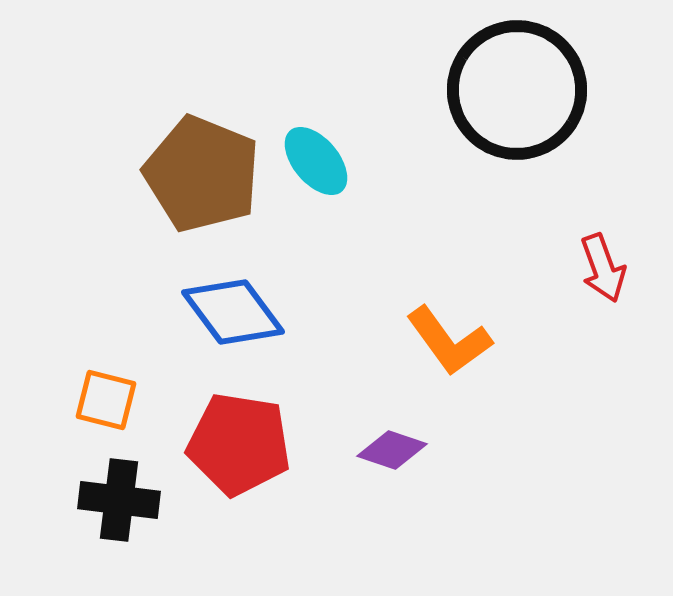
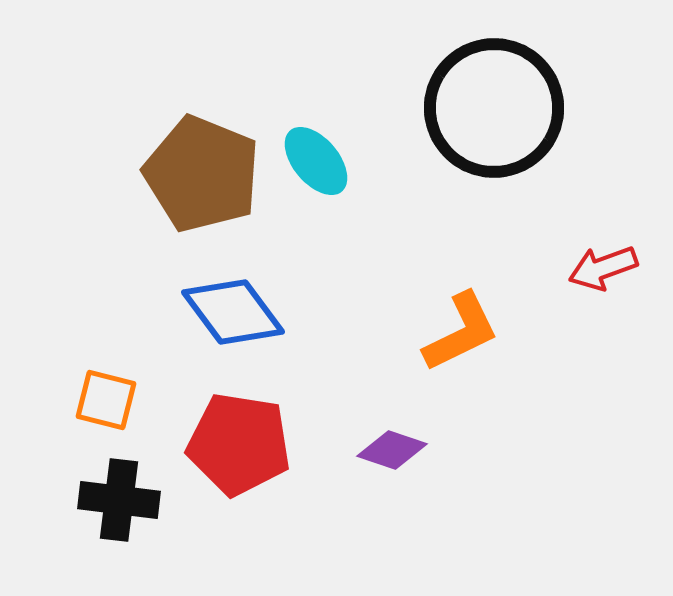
black circle: moved 23 px left, 18 px down
red arrow: rotated 90 degrees clockwise
orange L-shape: moved 12 px right, 9 px up; rotated 80 degrees counterclockwise
